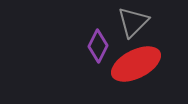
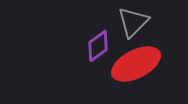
purple diamond: rotated 28 degrees clockwise
